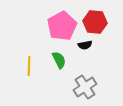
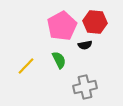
yellow line: moved 3 px left; rotated 42 degrees clockwise
gray cross: rotated 20 degrees clockwise
